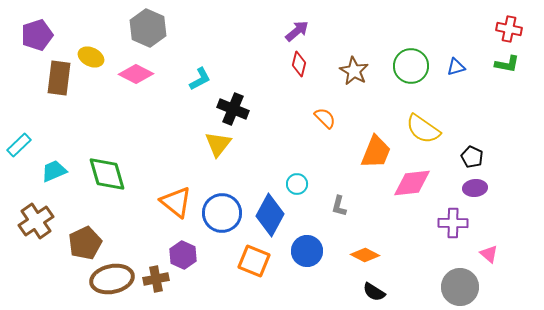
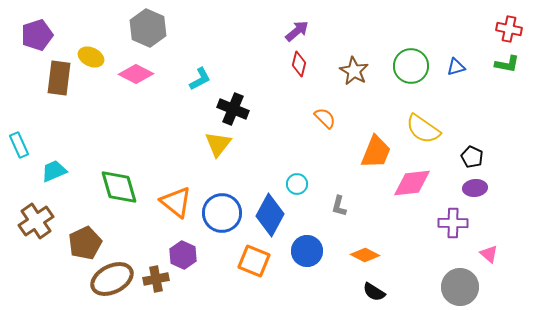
cyan rectangle at (19, 145): rotated 70 degrees counterclockwise
green diamond at (107, 174): moved 12 px right, 13 px down
brown ellipse at (112, 279): rotated 15 degrees counterclockwise
